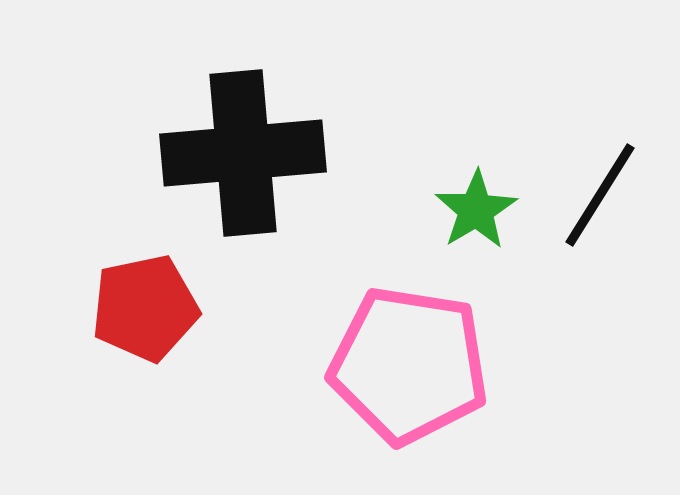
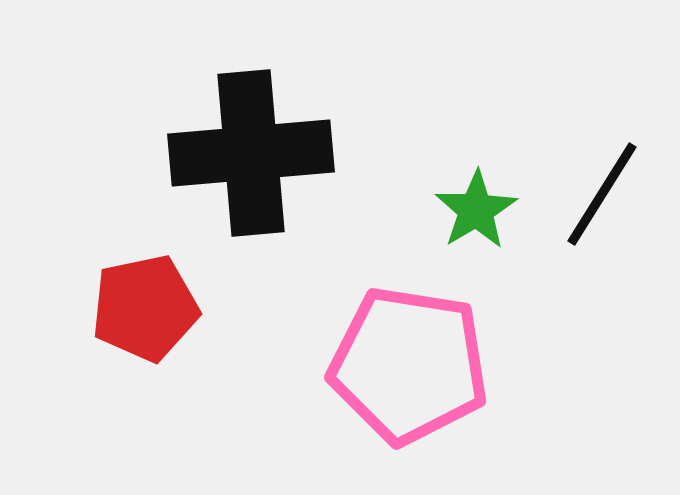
black cross: moved 8 px right
black line: moved 2 px right, 1 px up
